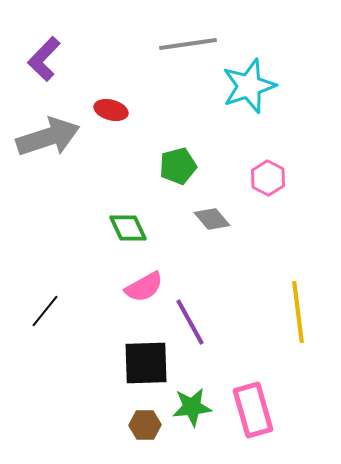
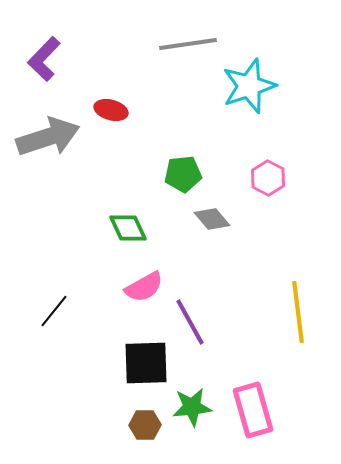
green pentagon: moved 5 px right, 8 px down; rotated 9 degrees clockwise
black line: moved 9 px right
